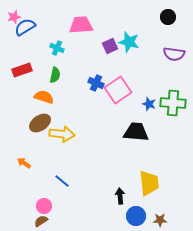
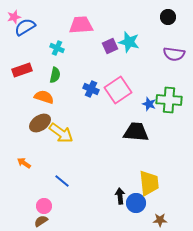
blue cross: moved 5 px left, 6 px down
green cross: moved 4 px left, 3 px up
yellow arrow: moved 1 px left, 1 px up; rotated 30 degrees clockwise
blue circle: moved 13 px up
